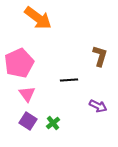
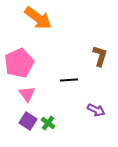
purple arrow: moved 2 px left, 4 px down
green cross: moved 5 px left; rotated 16 degrees counterclockwise
